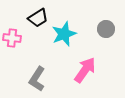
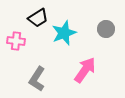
cyan star: moved 1 px up
pink cross: moved 4 px right, 3 px down
